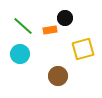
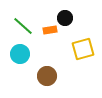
brown circle: moved 11 px left
